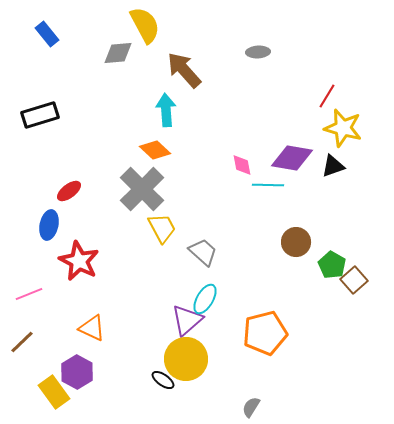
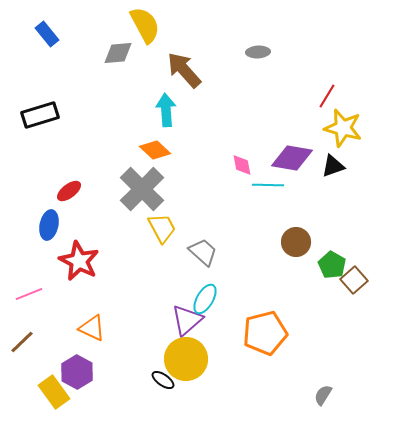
gray semicircle: moved 72 px right, 12 px up
